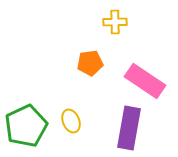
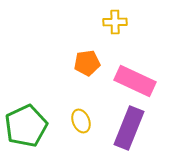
orange pentagon: moved 3 px left
pink rectangle: moved 10 px left; rotated 9 degrees counterclockwise
yellow ellipse: moved 10 px right
purple rectangle: rotated 12 degrees clockwise
